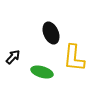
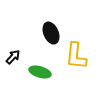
yellow L-shape: moved 2 px right, 2 px up
green ellipse: moved 2 px left
